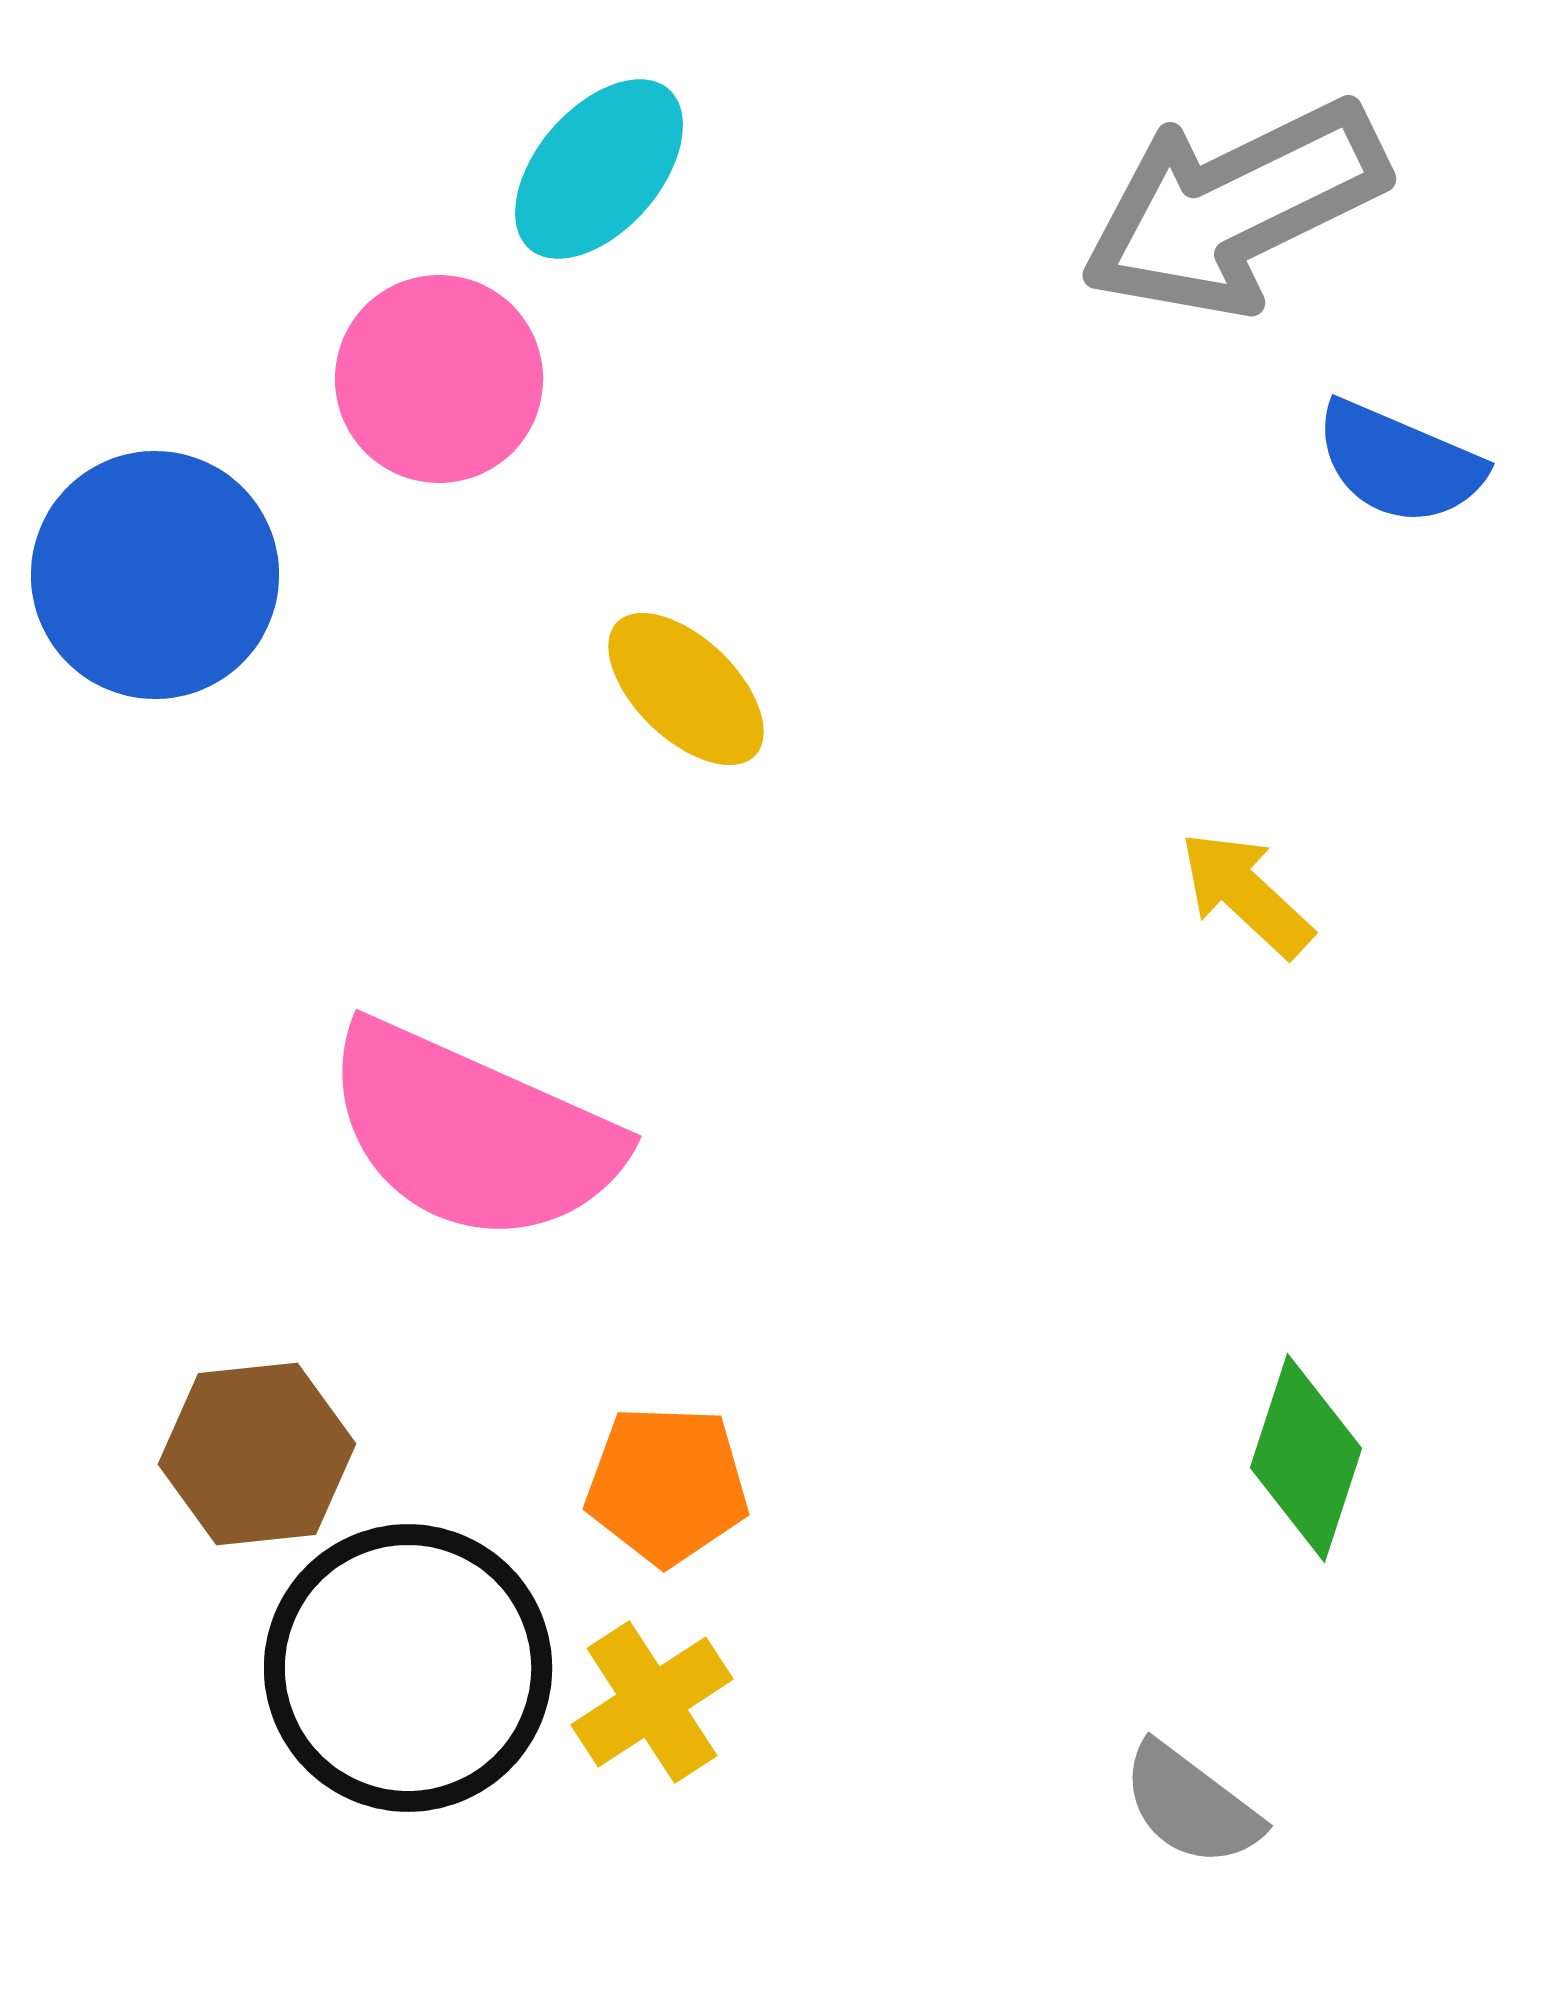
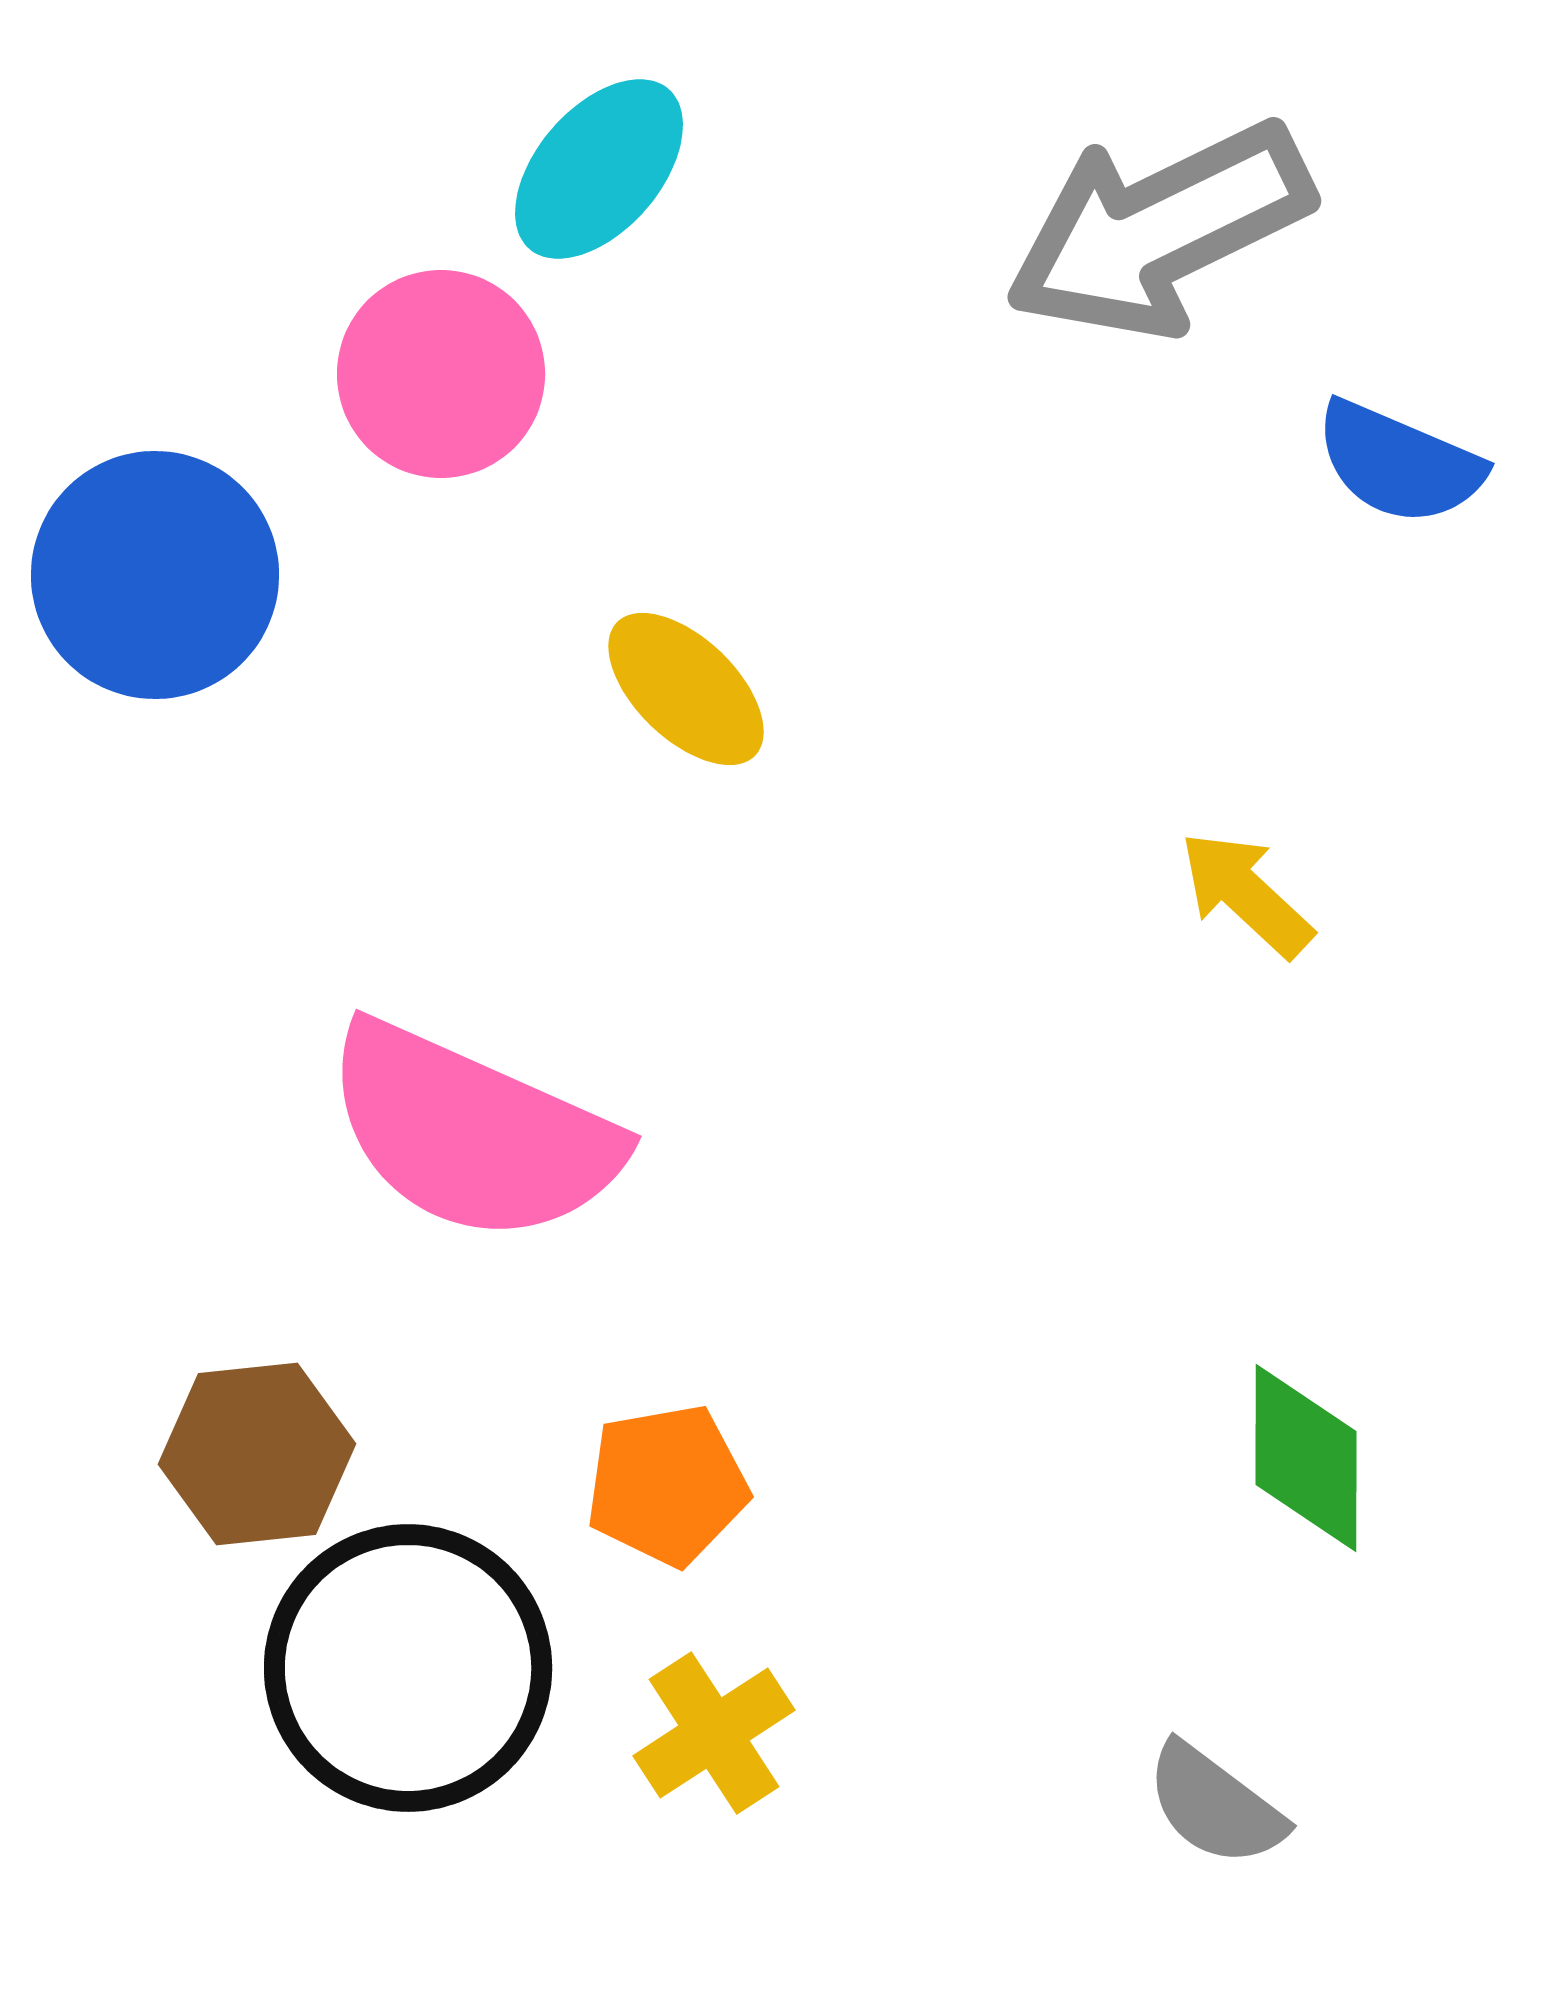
gray arrow: moved 75 px left, 22 px down
pink circle: moved 2 px right, 5 px up
green diamond: rotated 18 degrees counterclockwise
orange pentagon: rotated 12 degrees counterclockwise
yellow cross: moved 62 px right, 31 px down
gray semicircle: moved 24 px right
